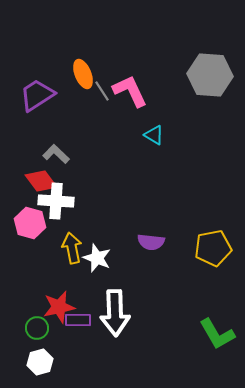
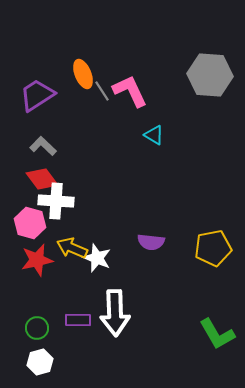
gray L-shape: moved 13 px left, 8 px up
red diamond: moved 1 px right, 2 px up
yellow arrow: rotated 56 degrees counterclockwise
red star: moved 22 px left, 47 px up
